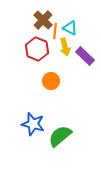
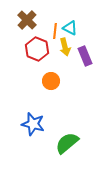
brown cross: moved 16 px left
purple rectangle: rotated 24 degrees clockwise
green semicircle: moved 7 px right, 7 px down
